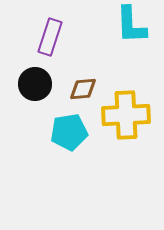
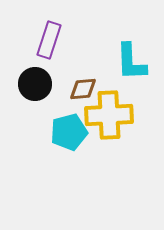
cyan L-shape: moved 37 px down
purple rectangle: moved 1 px left, 3 px down
yellow cross: moved 17 px left
cyan pentagon: rotated 6 degrees counterclockwise
